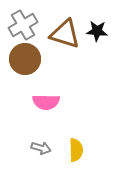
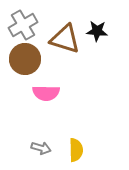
brown triangle: moved 5 px down
pink semicircle: moved 9 px up
